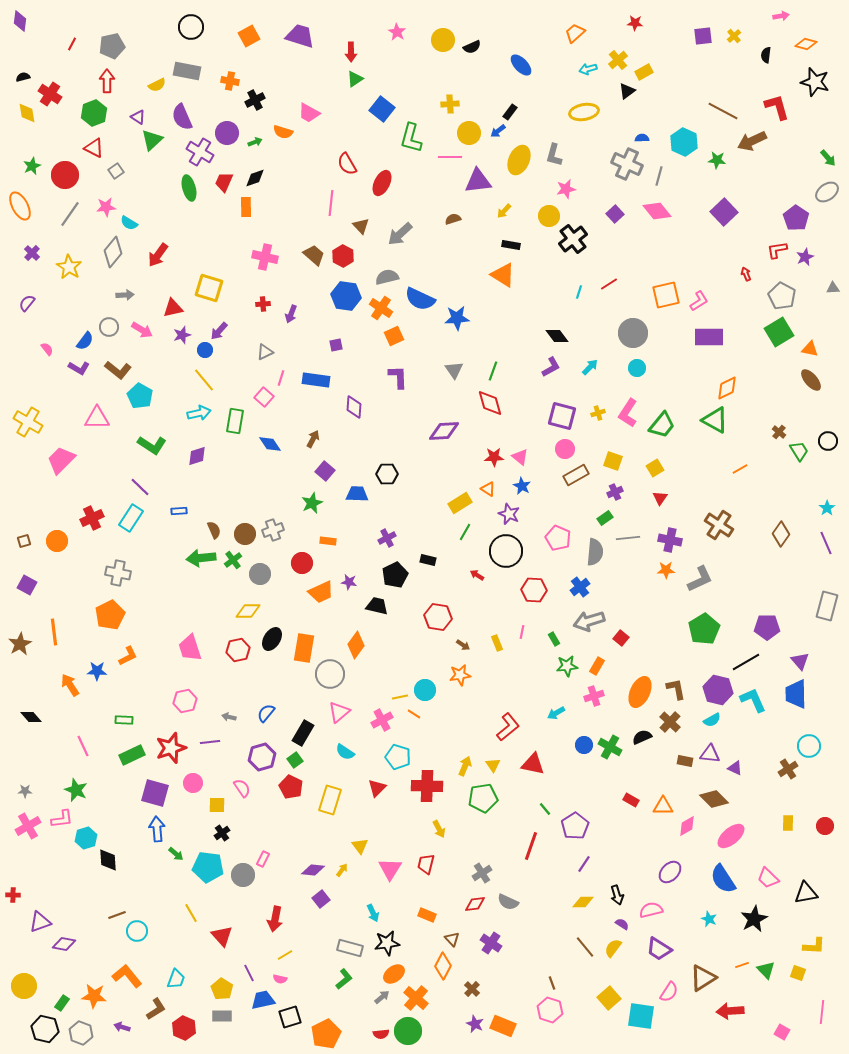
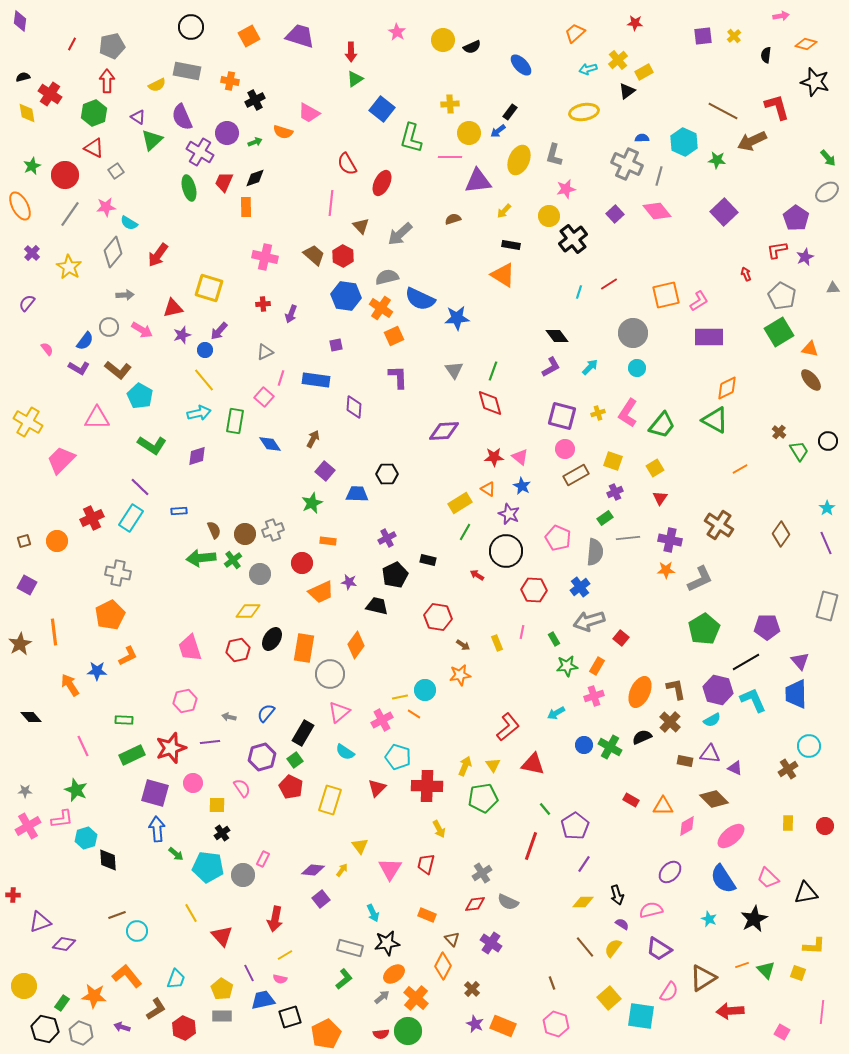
pink hexagon at (550, 1010): moved 6 px right, 14 px down
